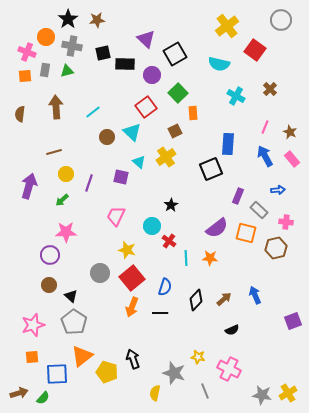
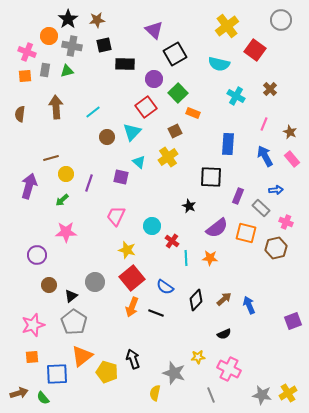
orange circle at (46, 37): moved 3 px right, 1 px up
purple triangle at (146, 39): moved 8 px right, 9 px up
black square at (103, 53): moved 1 px right, 8 px up
purple circle at (152, 75): moved 2 px right, 4 px down
orange rectangle at (193, 113): rotated 64 degrees counterclockwise
pink line at (265, 127): moved 1 px left, 3 px up
cyan triangle at (132, 132): rotated 30 degrees clockwise
brown line at (54, 152): moved 3 px left, 6 px down
yellow cross at (166, 157): moved 2 px right
black square at (211, 169): moved 8 px down; rotated 25 degrees clockwise
blue arrow at (278, 190): moved 2 px left
black star at (171, 205): moved 18 px right, 1 px down; rotated 16 degrees counterclockwise
gray rectangle at (259, 210): moved 2 px right, 2 px up
pink cross at (286, 222): rotated 16 degrees clockwise
red cross at (169, 241): moved 3 px right
purple circle at (50, 255): moved 13 px left
gray circle at (100, 273): moved 5 px left, 9 px down
blue semicircle at (165, 287): rotated 108 degrees clockwise
blue arrow at (255, 295): moved 6 px left, 10 px down
black triangle at (71, 296): rotated 40 degrees clockwise
black line at (160, 313): moved 4 px left; rotated 21 degrees clockwise
black semicircle at (232, 330): moved 8 px left, 4 px down
yellow star at (198, 357): rotated 16 degrees counterclockwise
gray line at (205, 391): moved 6 px right, 4 px down
green semicircle at (43, 398): rotated 96 degrees clockwise
